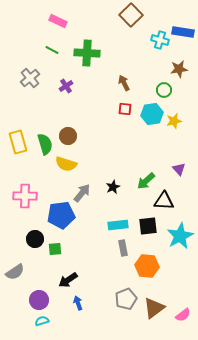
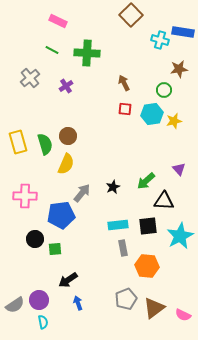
yellow semicircle: rotated 85 degrees counterclockwise
gray semicircle: moved 33 px down
pink semicircle: rotated 63 degrees clockwise
cyan semicircle: moved 1 px right, 1 px down; rotated 96 degrees clockwise
